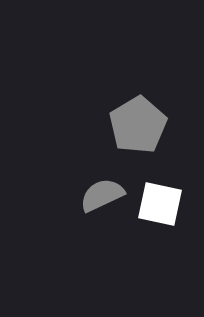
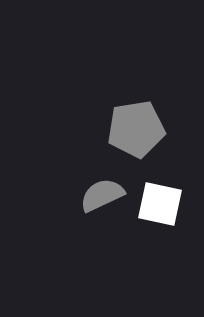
gray pentagon: moved 2 px left, 4 px down; rotated 22 degrees clockwise
